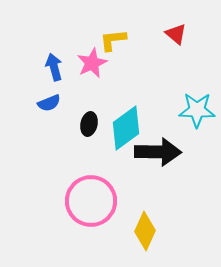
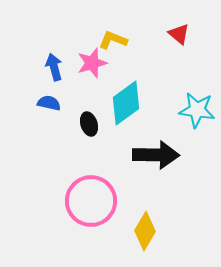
red triangle: moved 3 px right
yellow L-shape: rotated 28 degrees clockwise
pink star: rotated 8 degrees clockwise
blue semicircle: rotated 145 degrees counterclockwise
cyan star: rotated 6 degrees clockwise
black ellipse: rotated 30 degrees counterclockwise
cyan diamond: moved 25 px up
black arrow: moved 2 px left, 3 px down
yellow diamond: rotated 6 degrees clockwise
